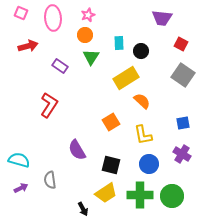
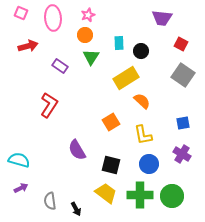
gray semicircle: moved 21 px down
yellow trapezoid: rotated 110 degrees counterclockwise
black arrow: moved 7 px left
